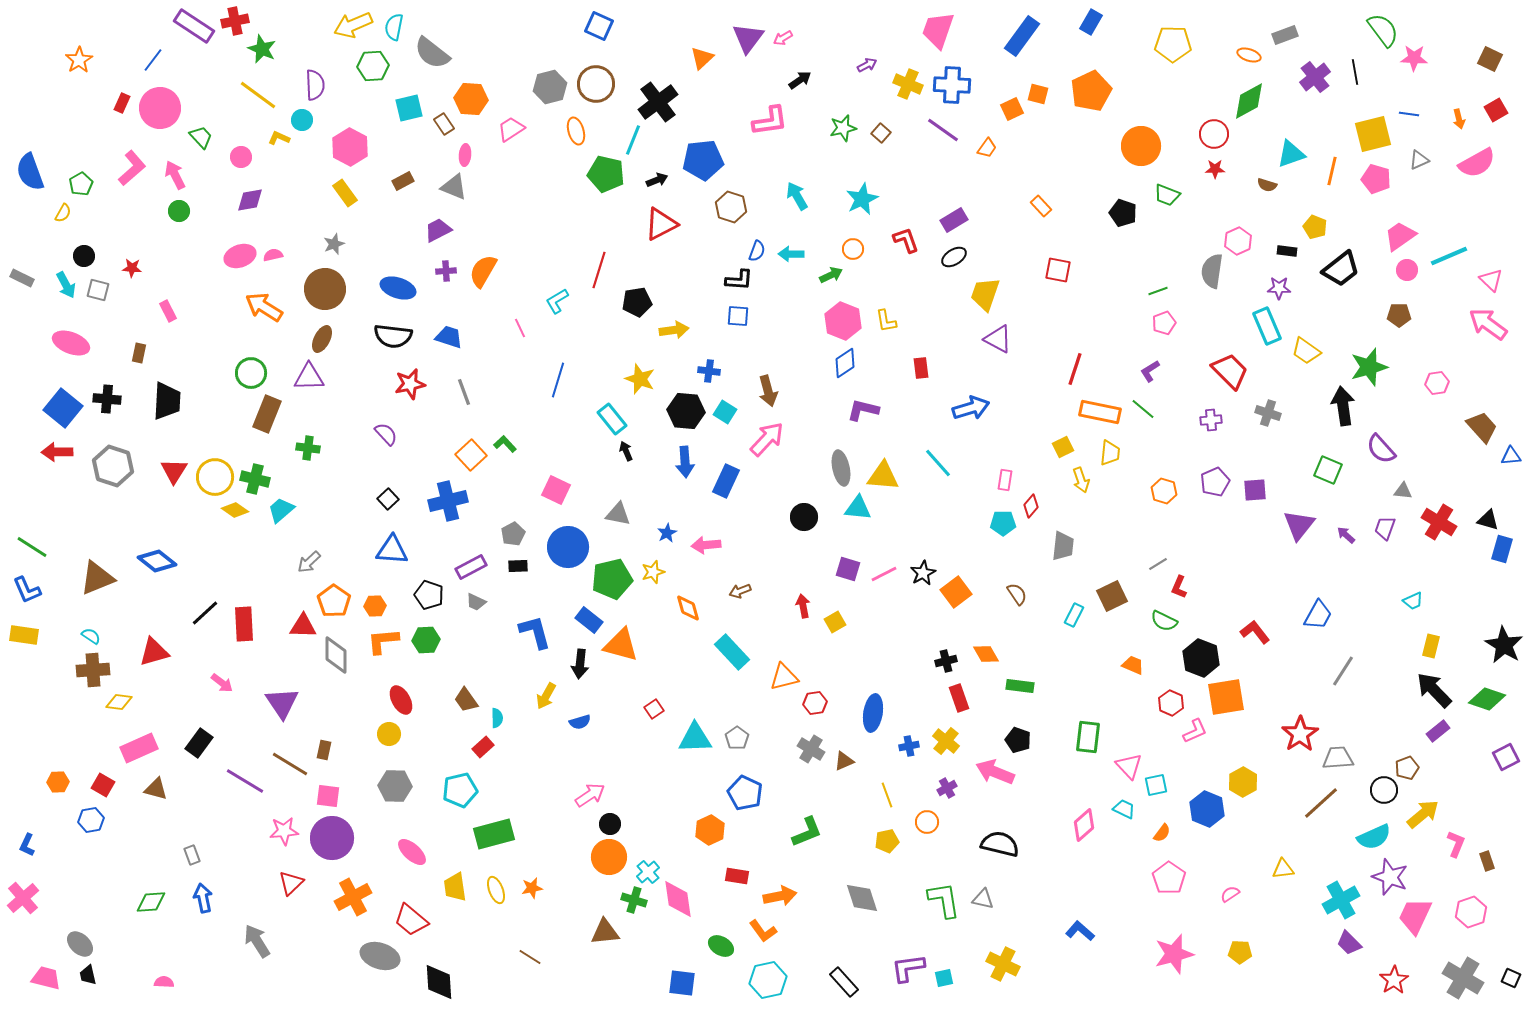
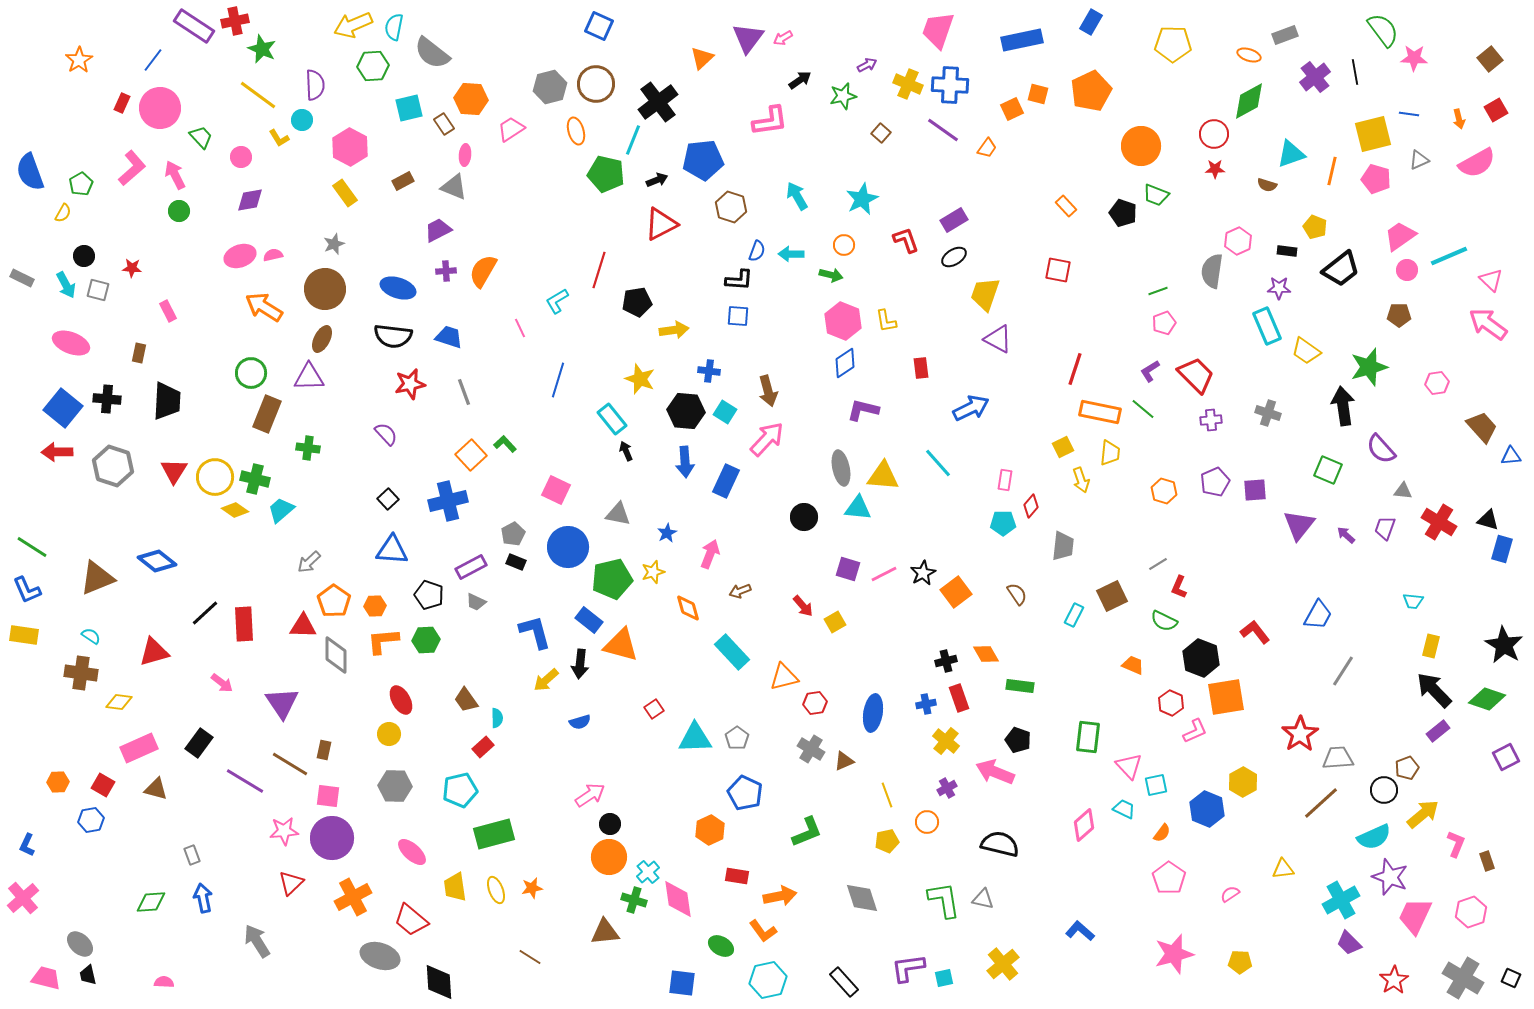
blue rectangle at (1022, 36): moved 4 px down; rotated 42 degrees clockwise
brown square at (1490, 59): rotated 25 degrees clockwise
blue cross at (952, 85): moved 2 px left
green star at (843, 128): moved 32 px up
yellow L-shape at (279, 138): rotated 145 degrees counterclockwise
green trapezoid at (1167, 195): moved 11 px left
orange rectangle at (1041, 206): moved 25 px right
orange circle at (853, 249): moved 9 px left, 4 px up
green arrow at (831, 275): rotated 40 degrees clockwise
red trapezoid at (1230, 371): moved 34 px left, 4 px down
blue arrow at (971, 408): rotated 9 degrees counterclockwise
pink arrow at (706, 545): moved 4 px right, 9 px down; rotated 116 degrees clockwise
black rectangle at (518, 566): moved 2 px left, 4 px up; rotated 24 degrees clockwise
cyan trapezoid at (1413, 601): rotated 30 degrees clockwise
red arrow at (803, 606): rotated 150 degrees clockwise
brown cross at (93, 670): moved 12 px left, 3 px down; rotated 12 degrees clockwise
yellow arrow at (546, 696): moved 16 px up; rotated 20 degrees clockwise
blue cross at (909, 746): moved 17 px right, 42 px up
yellow pentagon at (1240, 952): moved 10 px down
yellow cross at (1003, 964): rotated 24 degrees clockwise
